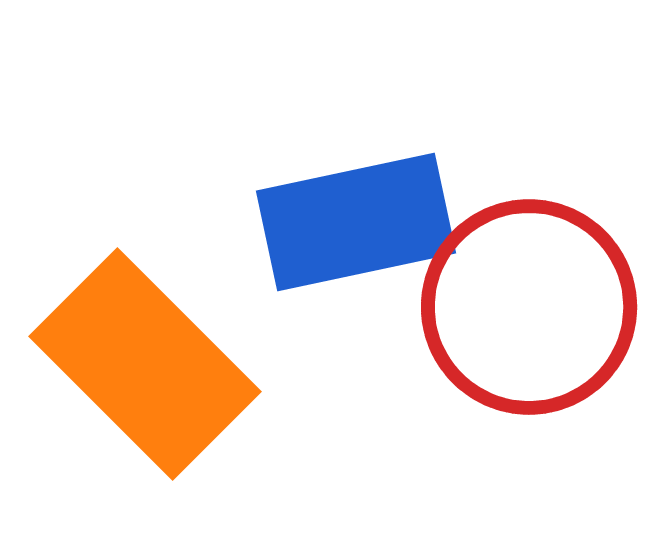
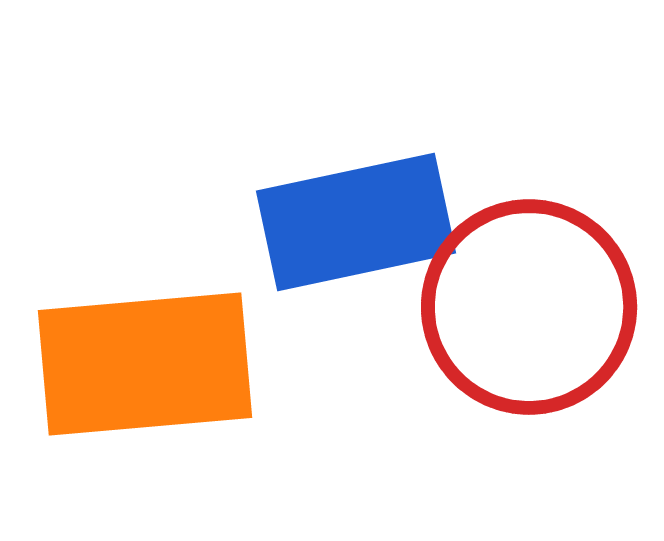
orange rectangle: rotated 50 degrees counterclockwise
